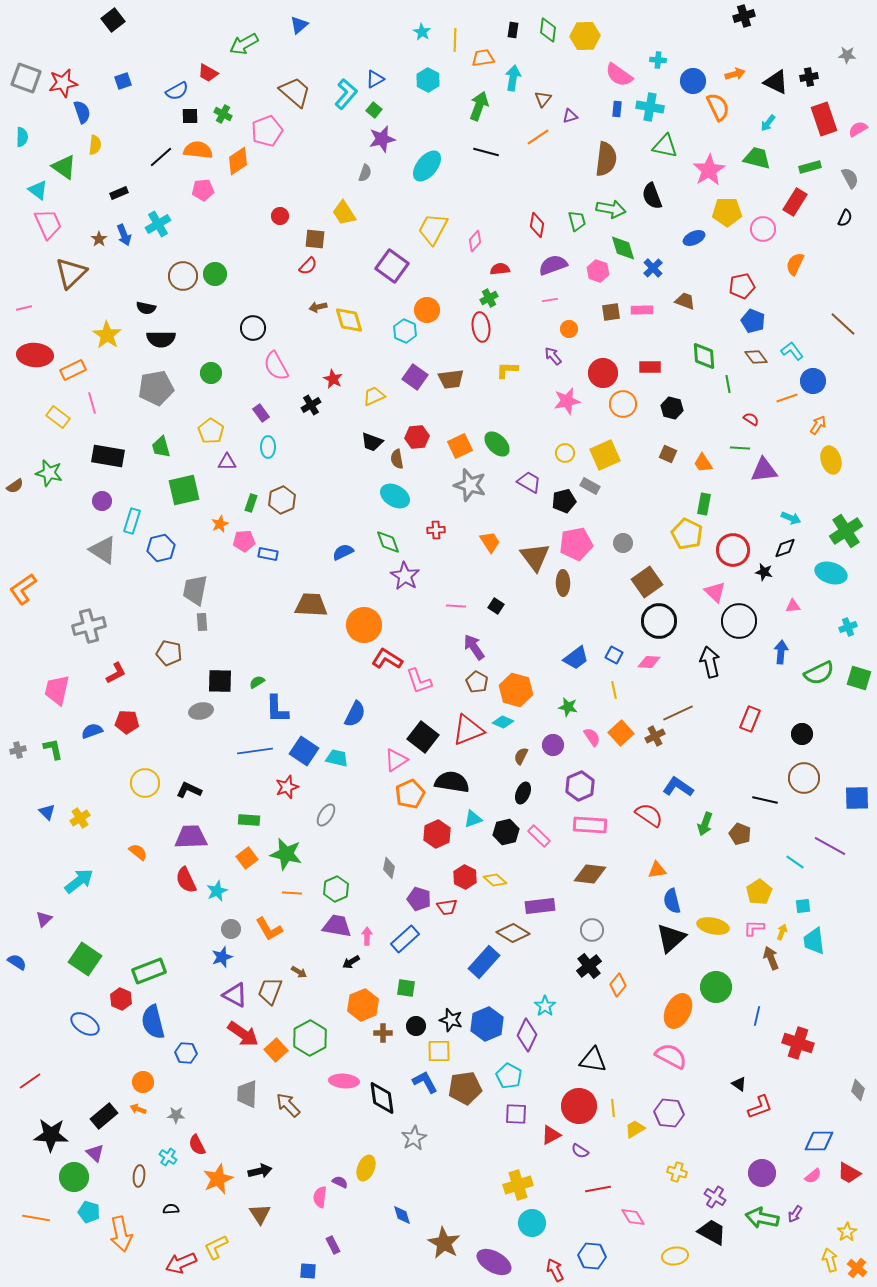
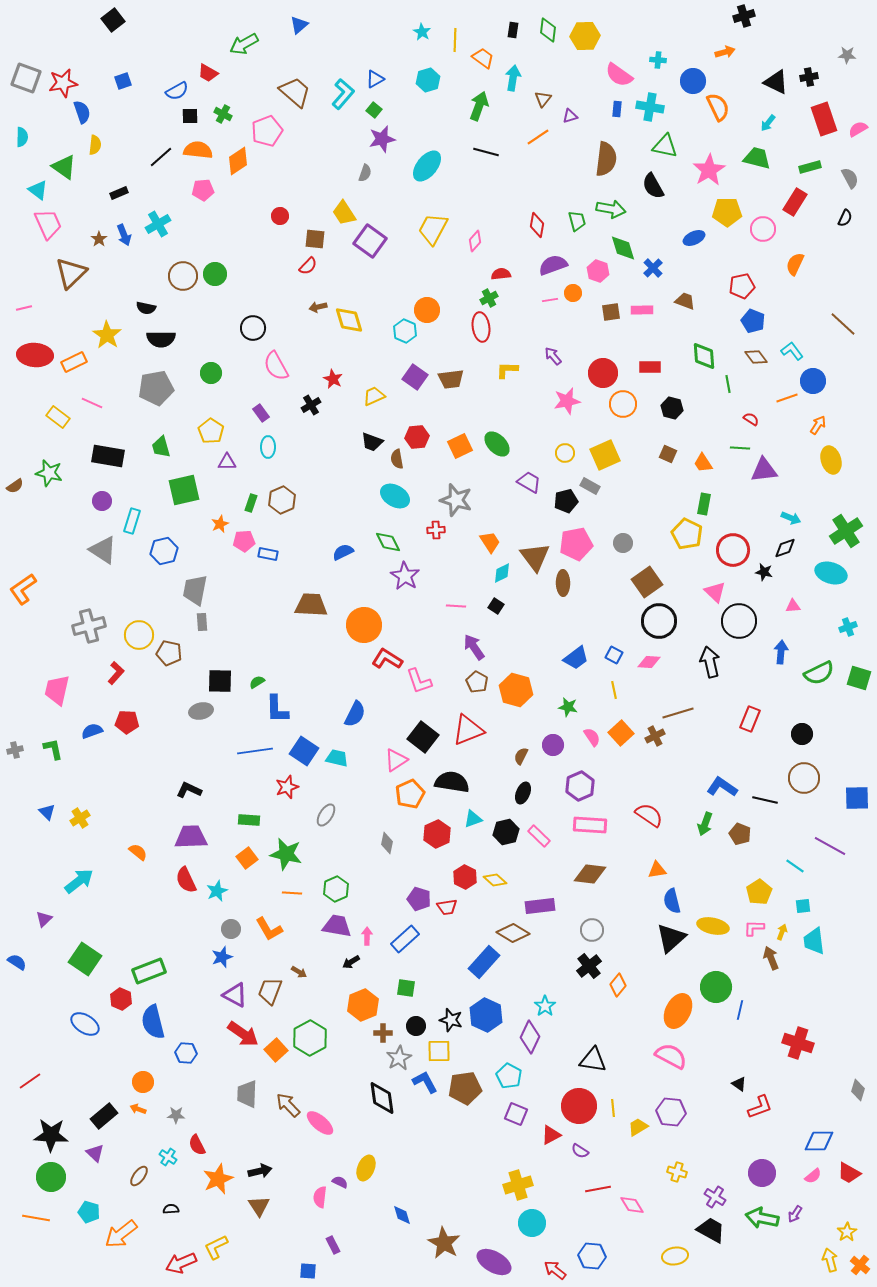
orange trapezoid at (483, 58): rotated 45 degrees clockwise
orange arrow at (735, 74): moved 10 px left, 22 px up
cyan hexagon at (428, 80): rotated 15 degrees clockwise
cyan L-shape at (346, 94): moved 3 px left
black semicircle at (652, 196): moved 1 px right, 10 px up; rotated 8 degrees counterclockwise
purple square at (392, 266): moved 22 px left, 25 px up
red semicircle at (500, 269): moved 1 px right, 5 px down
orange circle at (569, 329): moved 4 px right, 36 px up
orange rectangle at (73, 370): moved 1 px right, 8 px up
pink line at (92, 403): rotated 50 degrees counterclockwise
gray star at (470, 485): moved 14 px left, 15 px down
black pentagon at (564, 501): moved 2 px right
green diamond at (388, 542): rotated 8 degrees counterclockwise
blue hexagon at (161, 548): moved 3 px right, 3 px down
red L-shape at (116, 673): rotated 20 degrees counterclockwise
brown line at (678, 713): rotated 8 degrees clockwise
cyan diamond at (503, 722): moved 1 px left, 149 px up; rotated 50 degrees counterclockwise
gray cross at (18, 750): moved 3 px left
yellow circle at (145, 783): moved 6 px left, 148 px up
blue L-shape at (678, 787): moved 44 px right
cyan line at (795, 862): moved 4 px down
gray diamond at (389, 868): moved 2 px left, 25 px up
blue line at (757, 1016): moved 17 px left, 6 px up
blue hexagon at (487, 1024): moved 1 px left, 9 px up; rotated 12 degrees counterclockwise
purple diamond at (527, 1035): moved 3 px right, 2 px down
pink ellipse at (344, 1081): moved 24 px left, 42 px down; rotated 36 degrees clockwise
purple hexagon at (669, 1113): moved 2 px right, 1 px up
purple square at (516, 1114): rotated 20 degrees clockwise
yellow trapezoid at (635, 1129): moved 3 px right, 2 px up
gray star at (414, 1138): moved 15 px left, 80 px up
brown ellipse at (139, 1176): rotated 30 degrees clockwise
green circle at (74, 1177): moved 23 px left
brown triangle at (260, 1214): moved 1 px left, 8 px up
pink diamond at (633, 1217): moved 1 px left, 12 px up
black trapezoid at (712, 1232): moved 1 px left, 2 px up
orange arrow at (121, 1234): rotated 64 degrees clockwise
orange cross at (857, 1268): moved 3 px right, 3 px up
red arrow at (555, 1270): rotated 25 degrees counterclockwise
